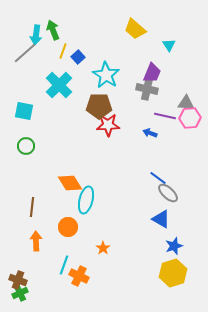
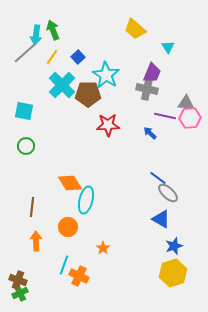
cyan triangle: moved 1 px left, 2 px down
yellow line: moved 11 px left, 6 px down; rotated 14 degrees clockwise
cyan cross: moved 3 px right
brown pentagon: moved 11 px left, 12 px up
blue arrow: rotated 24 degrees clockwise
